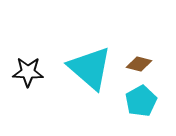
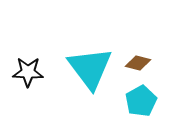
brown diamond: moved 1 px left, 1 px up
cyan triangle: rotated 12 degrees clockwise
